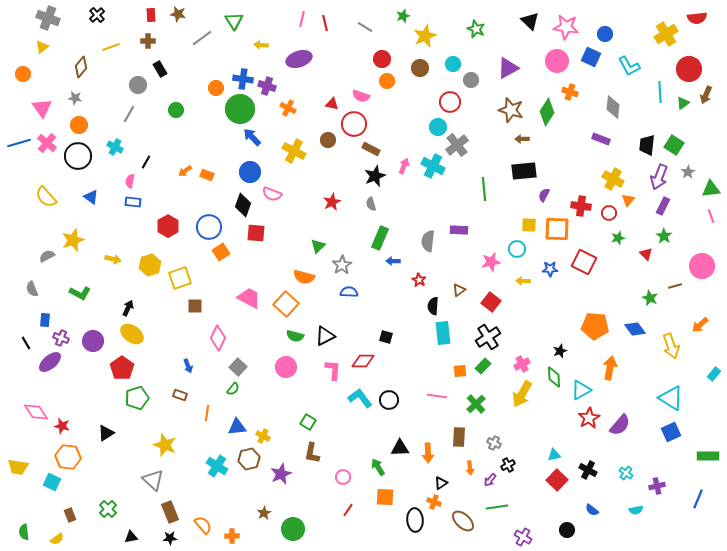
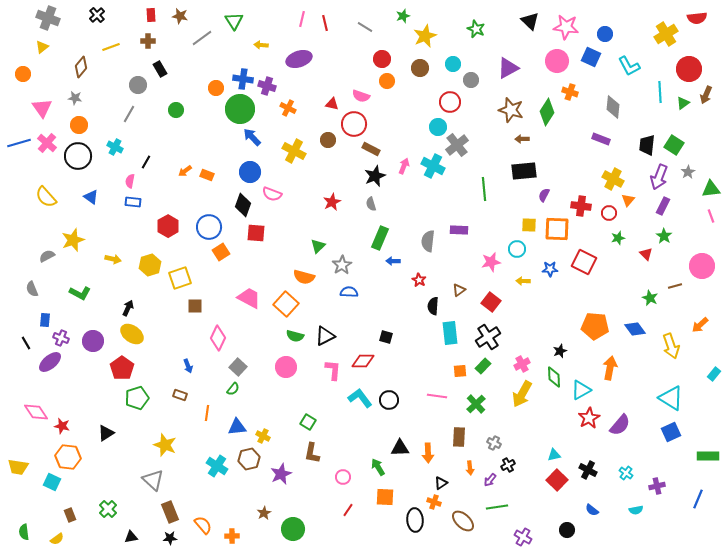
brown star at (178, 14): moved 2 px right, 2 px down
cyan rectangle at (443, 333): moved 7 px right
